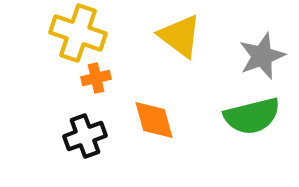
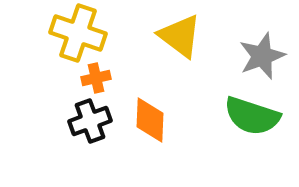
green semicircle: rotated 32 degrees clockwise
orange diamond: moved 4 px left; rotated 18 degrees clockwise
black cross: moved 5 px right, 15 px up
